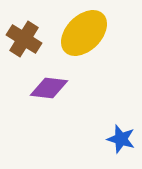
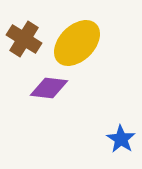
yellow ellipse: moved 7 px left, 10 px down
blue star: rotated 16 degrees clockwise
